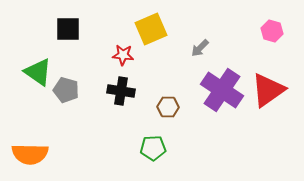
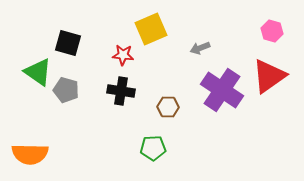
black square: moved 14 px down; rotated 16 degrees clockwise
gray arrow: rotated 24 degrees clockwise
red triangle: moved 1 px right, 14 px up
